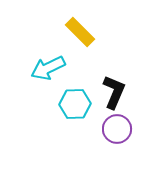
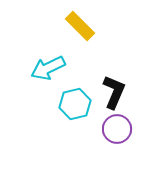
yellow rectangle: moved 6 px up
cyan hexagon: rotated 12 degrees counterclockwise
